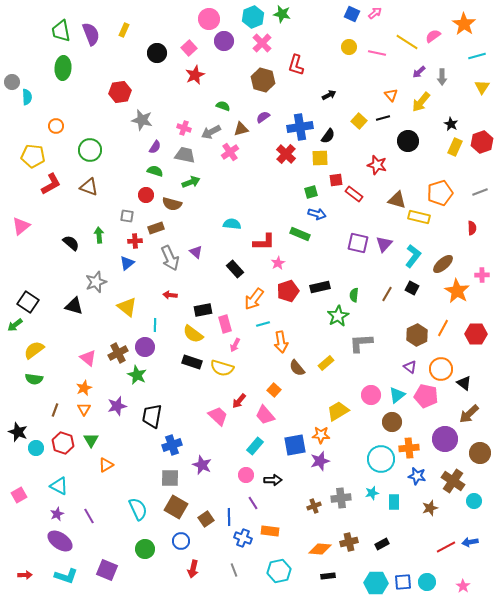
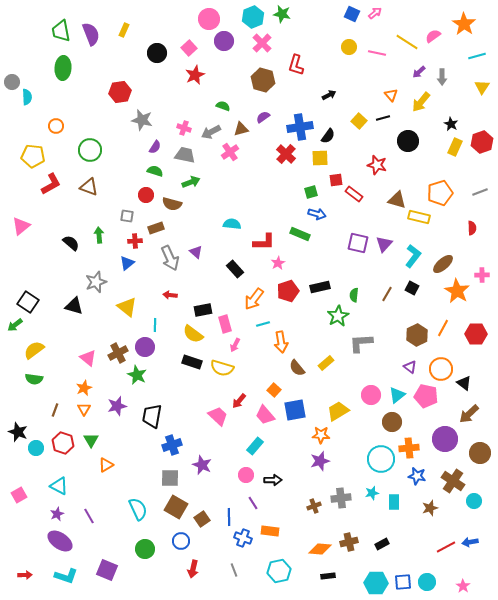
blue square at (295, 445): moved 35 px up
brown square at (206, 519): moved 4 px left
